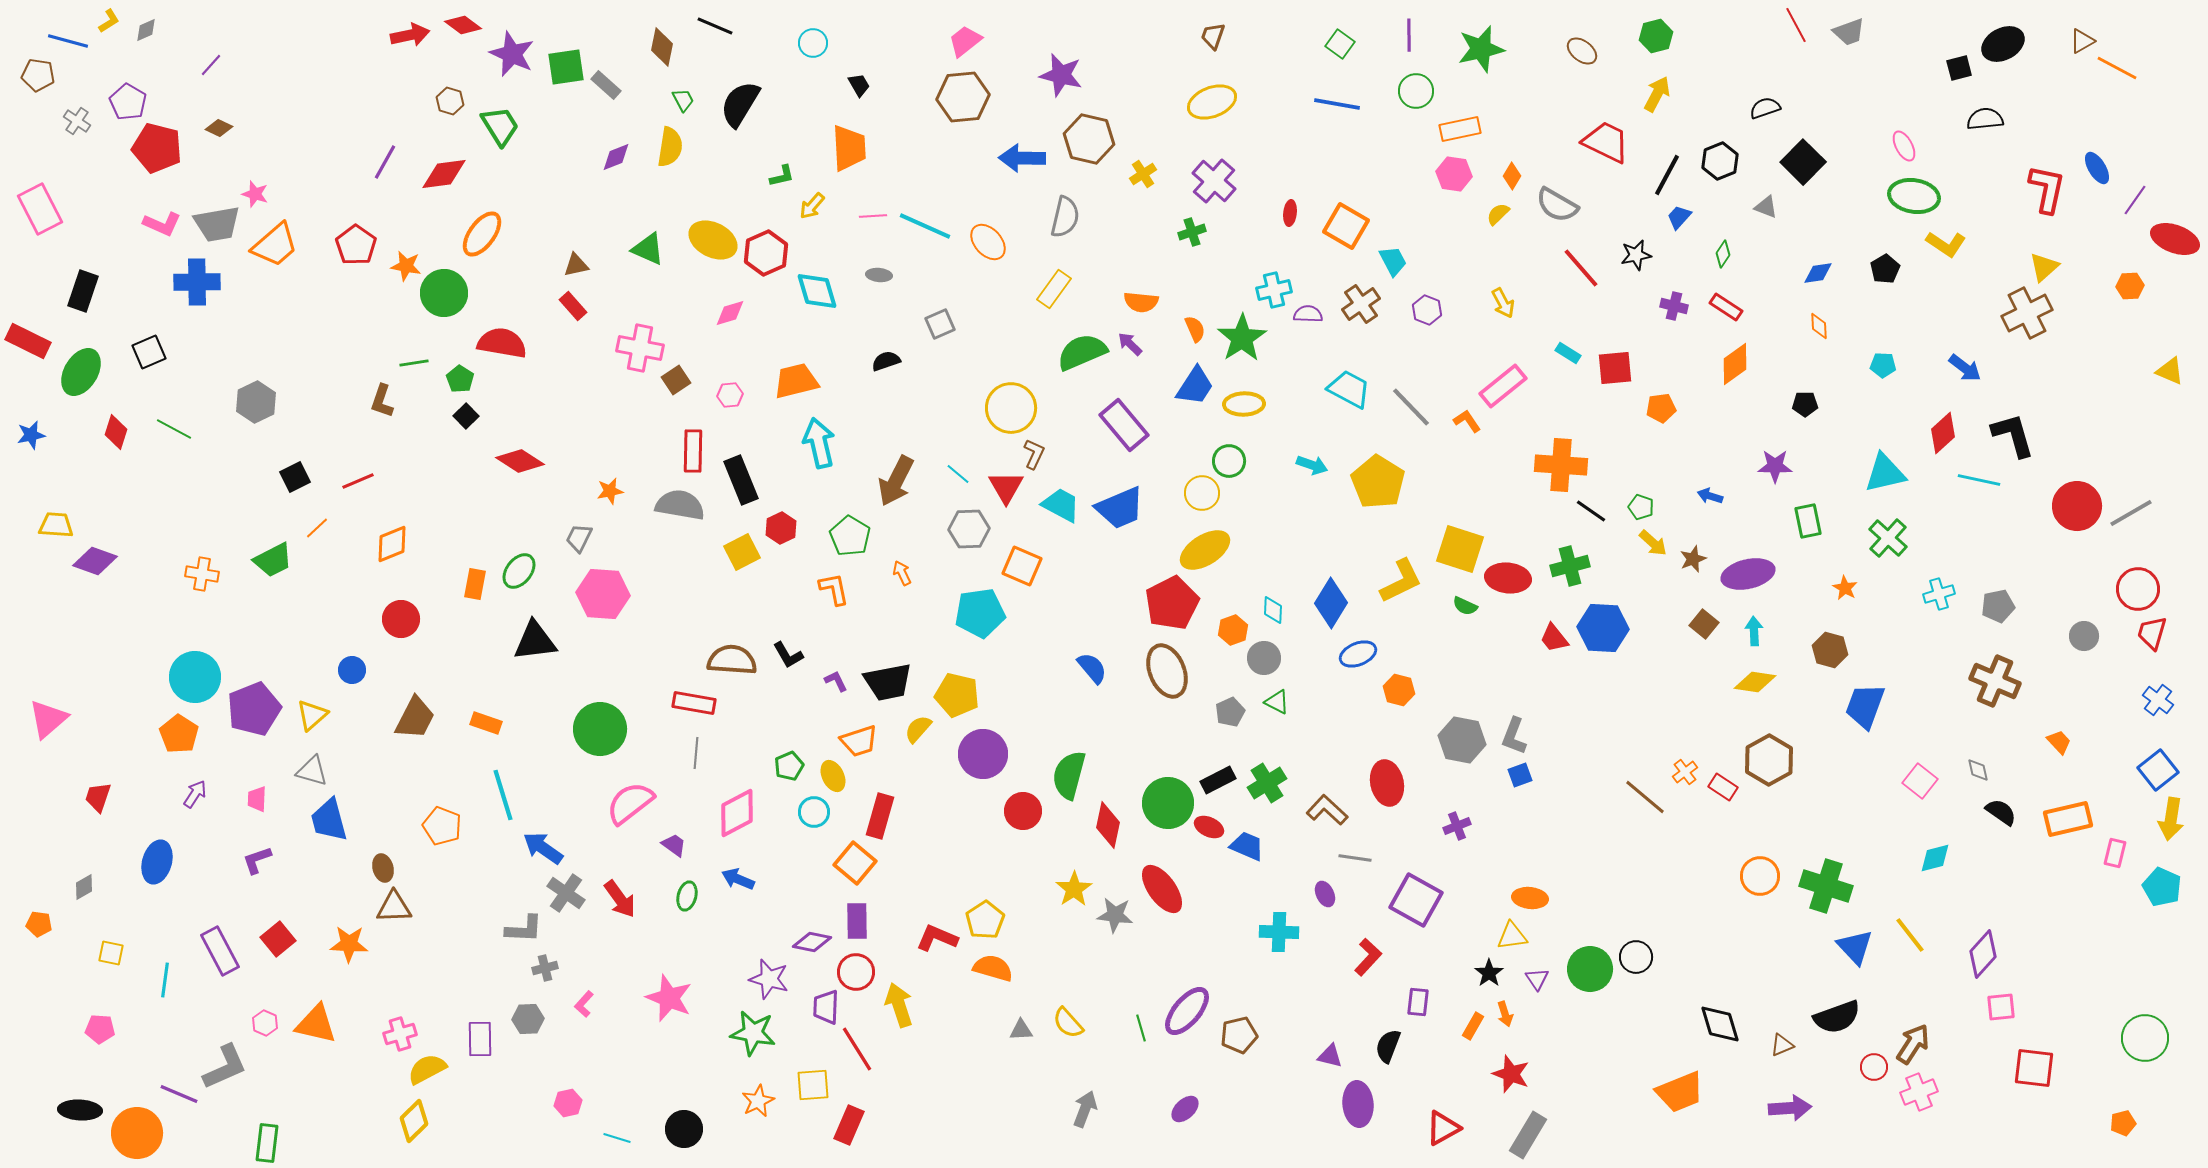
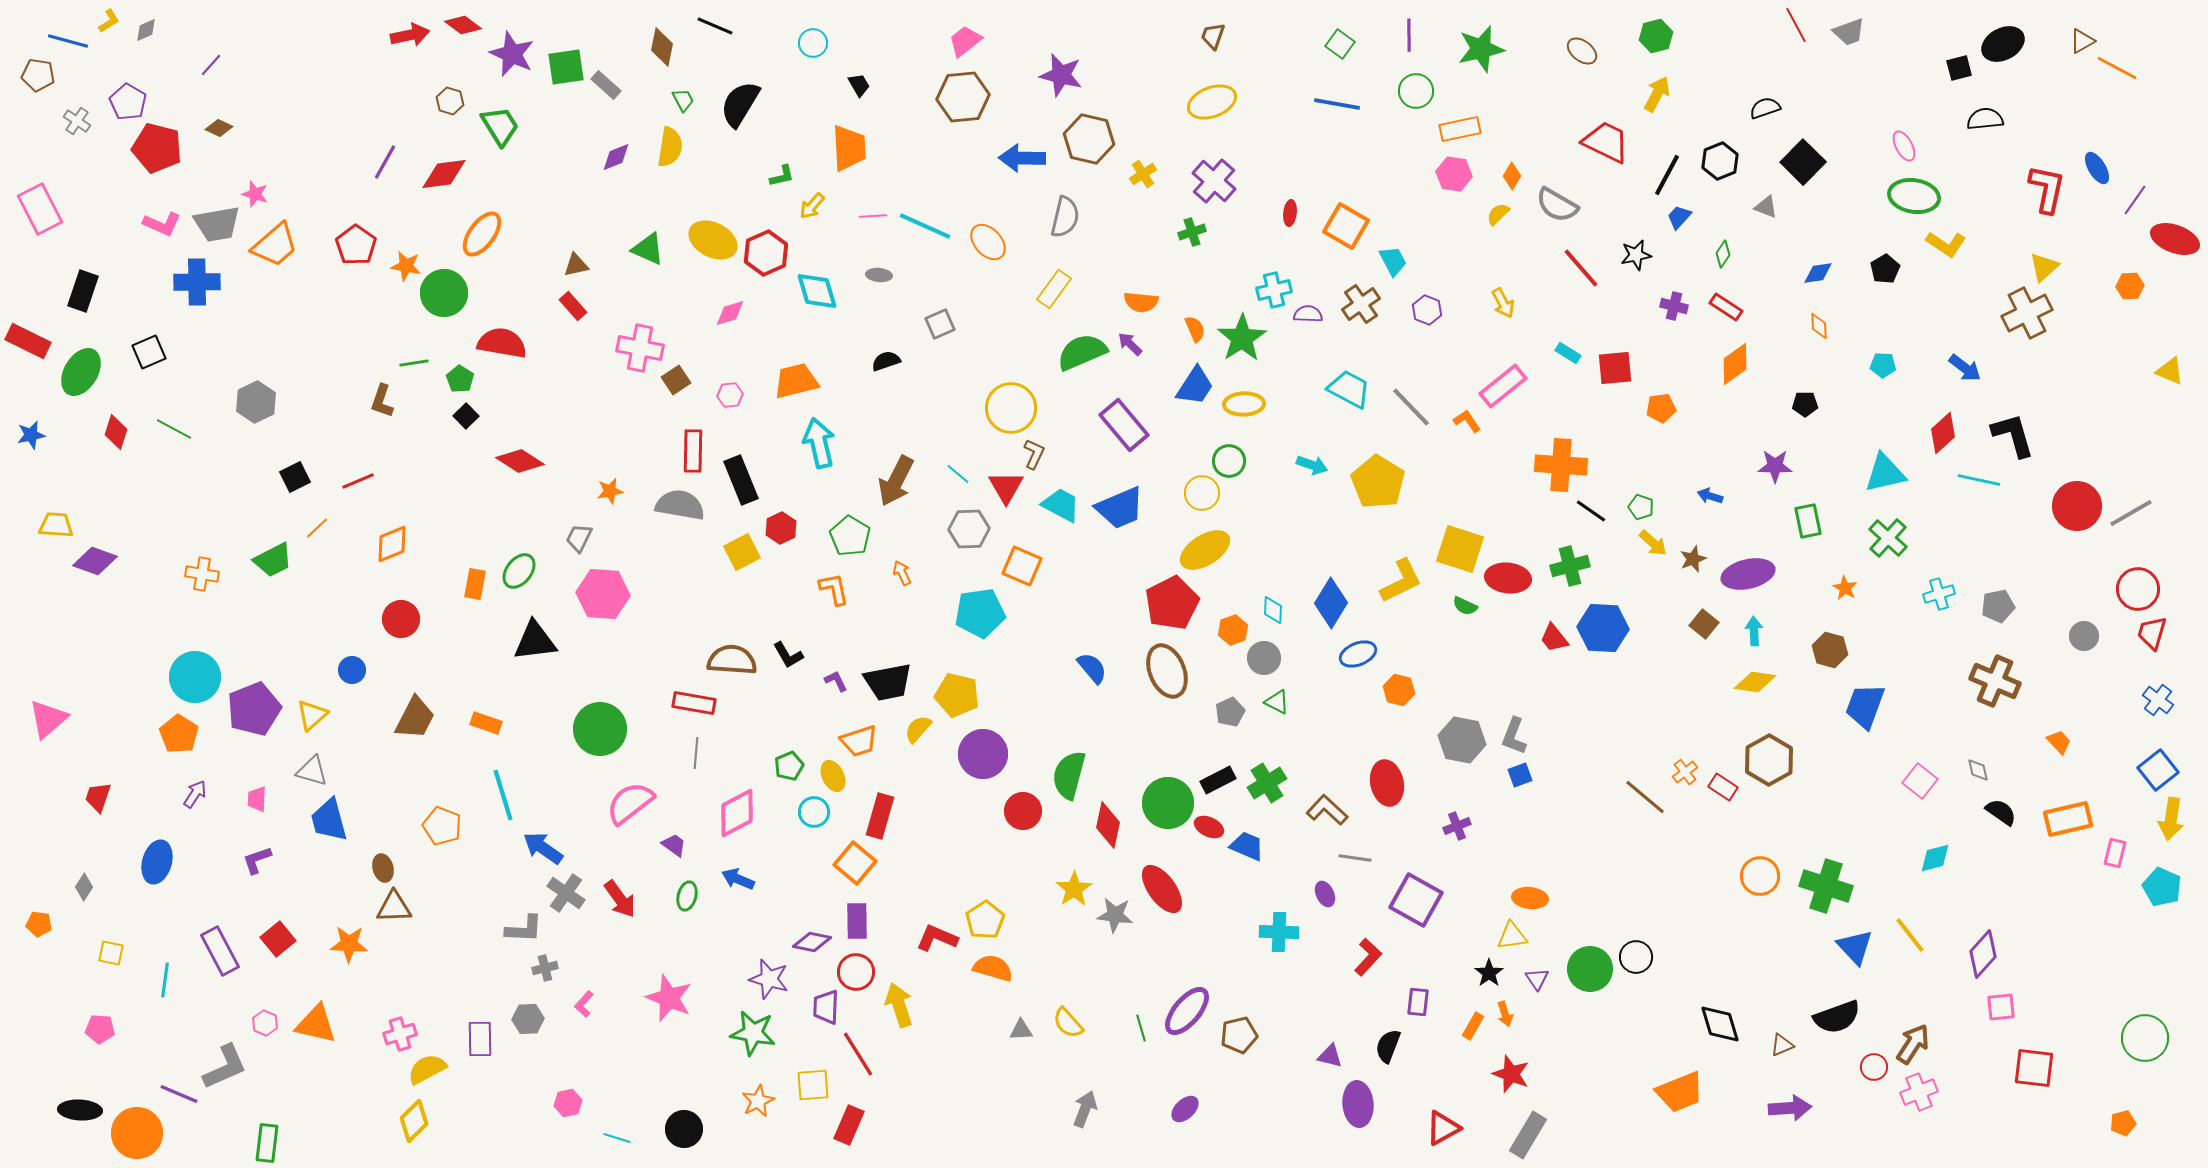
gray diamond at (84, 887): rotated 28 degrees counterclockwise
red line at (857, 1049): moved 1 px right, 5 px down
